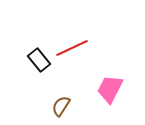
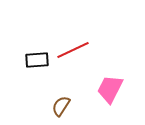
red line: moved 1 px right, 2 px down
black rectangle: moved 2 px left; rotated 55 degrees counterclockwise
